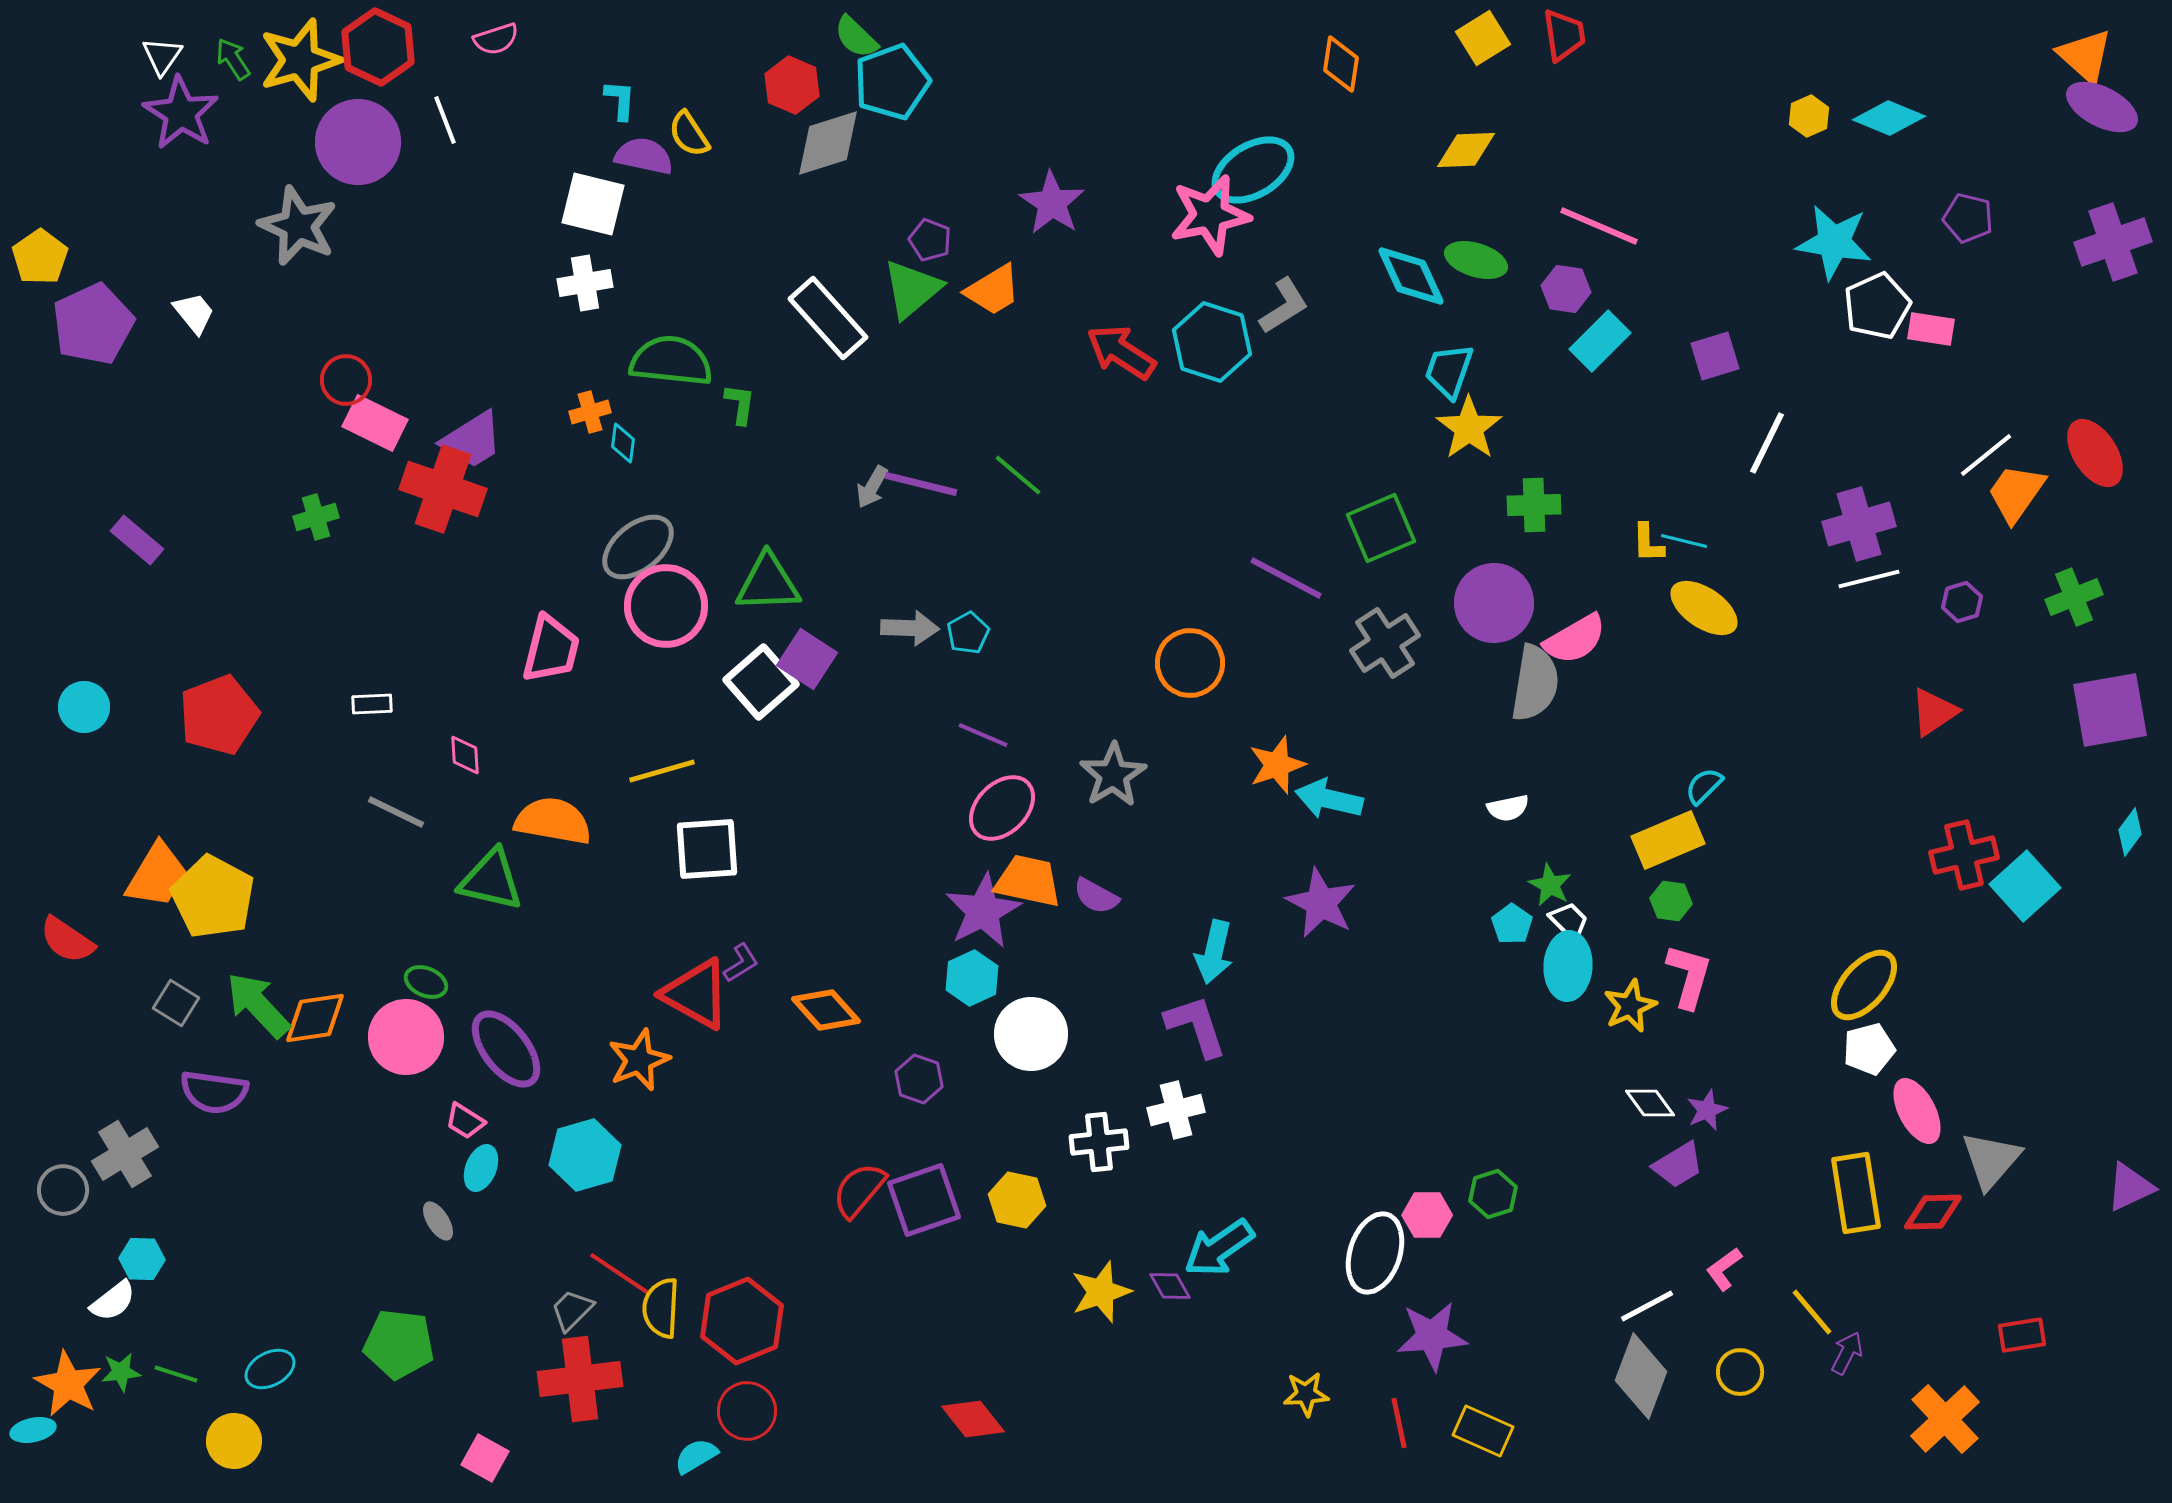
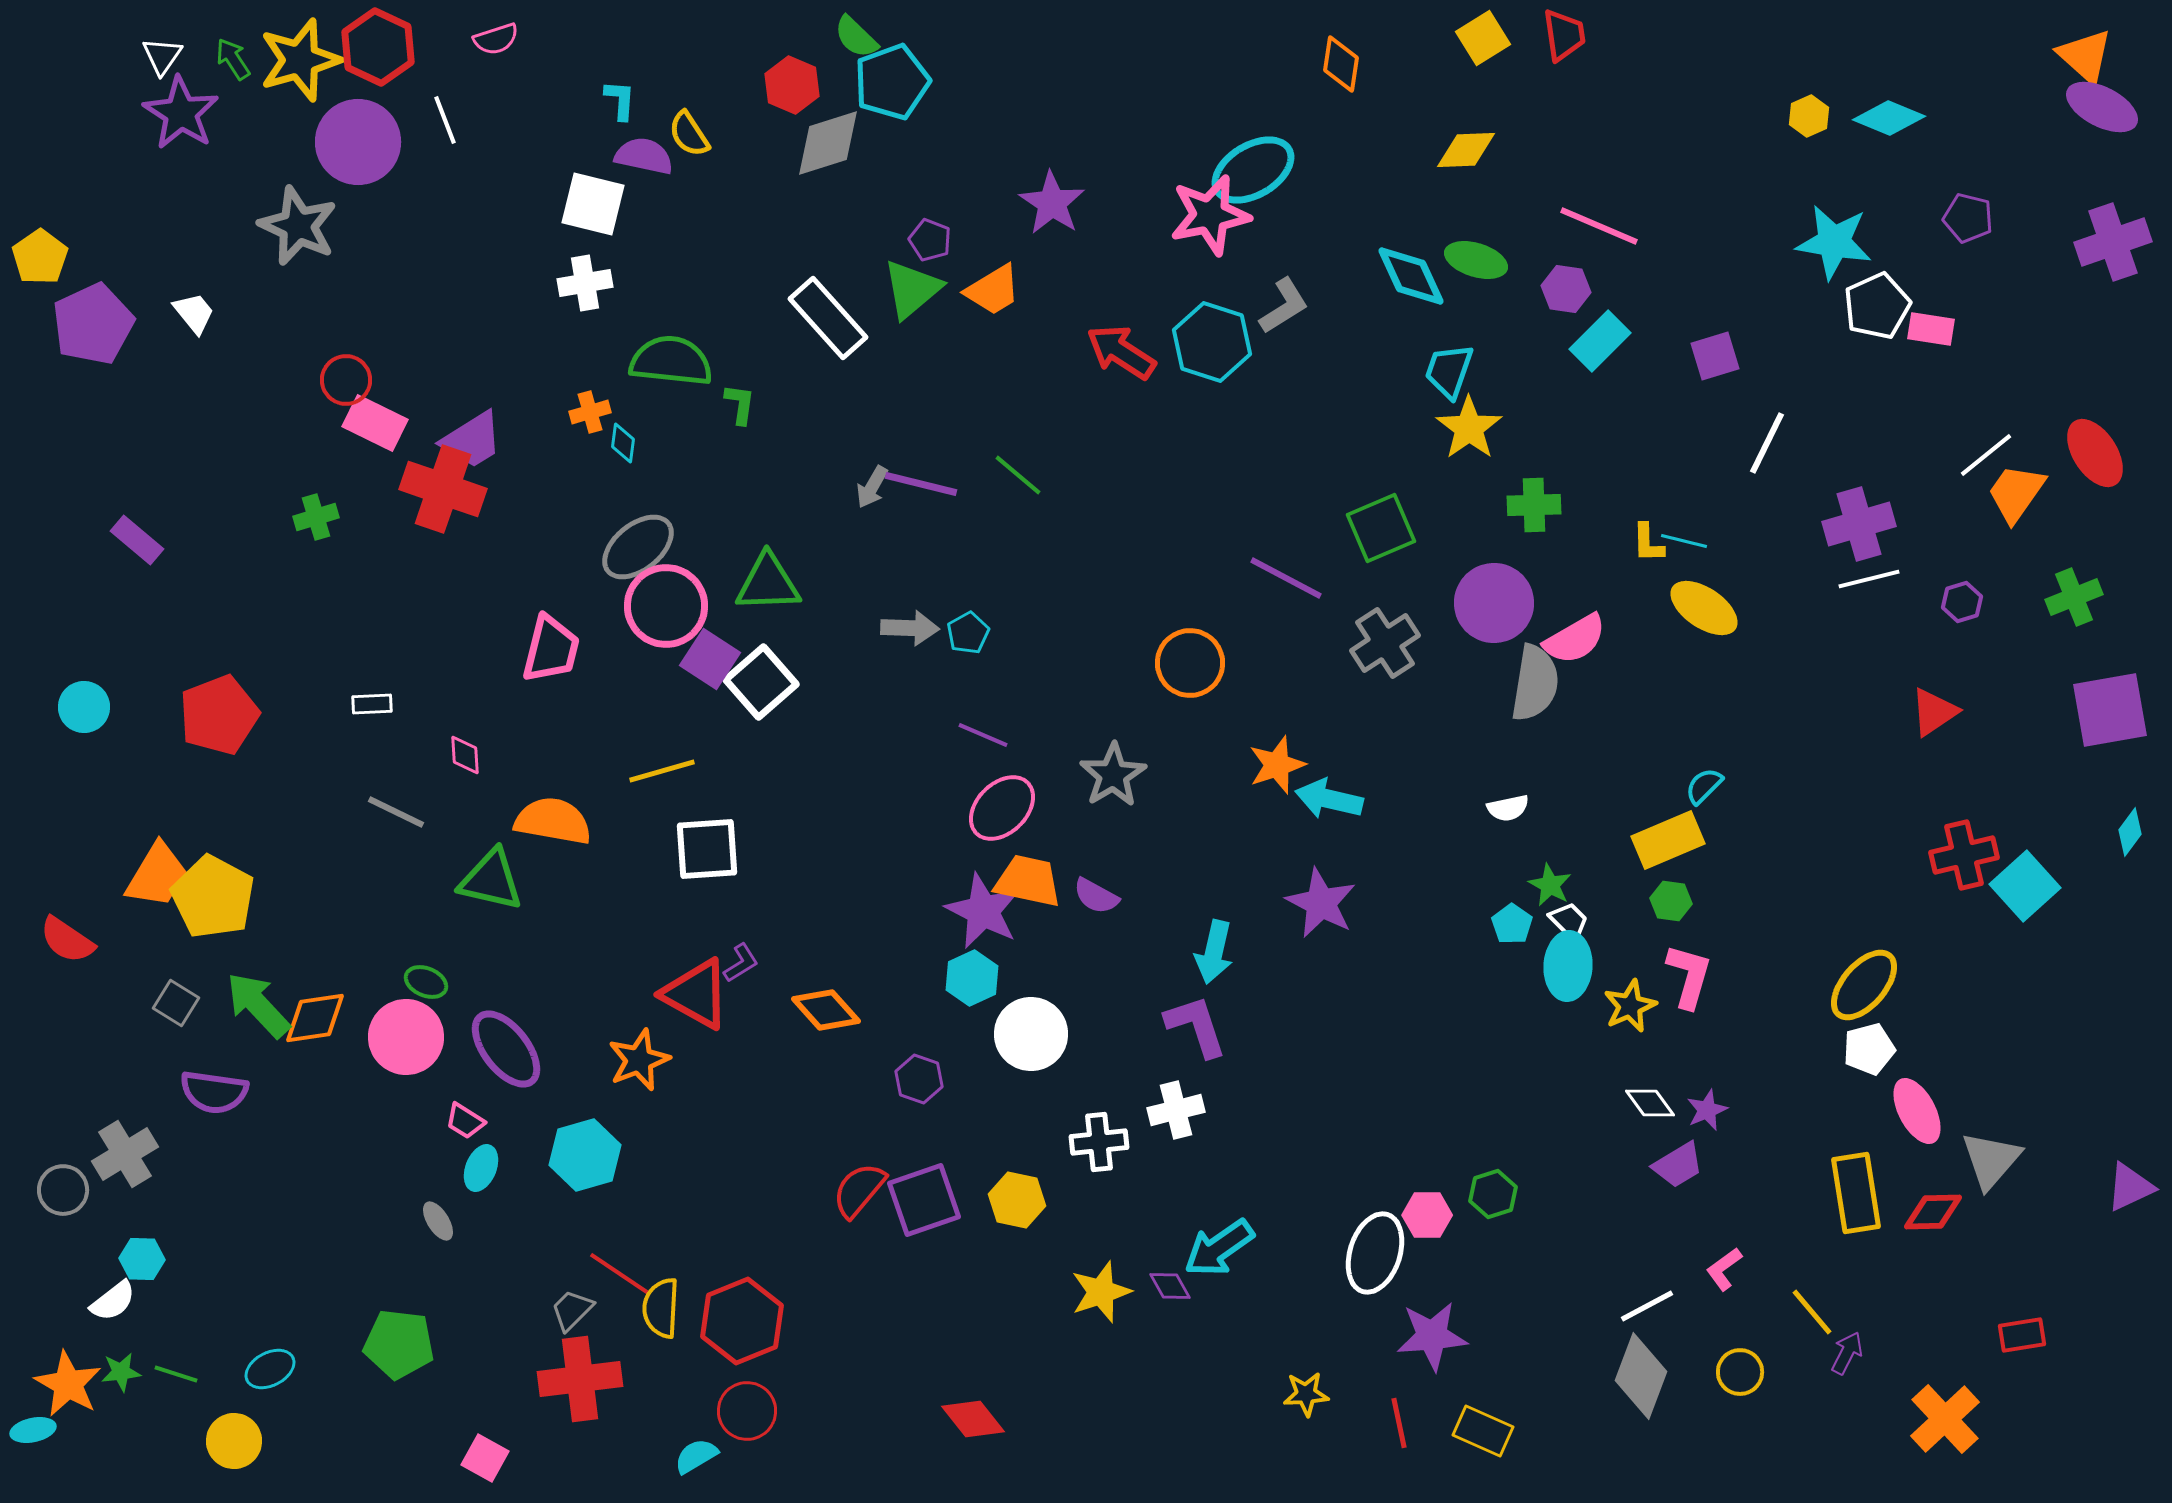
purple square at (807, 659): moved 97 px left
purple star at (983, 911): rotated 18 degrees counterclockwise
